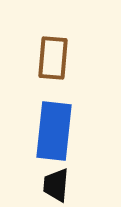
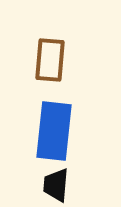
brown rectangle: moved 3 px left, 2 px down
